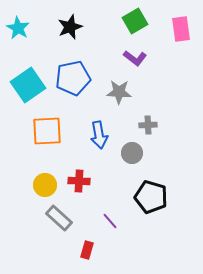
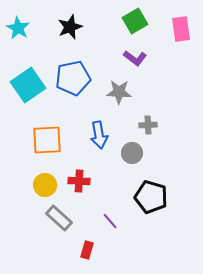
orange square: moved 9 px down
